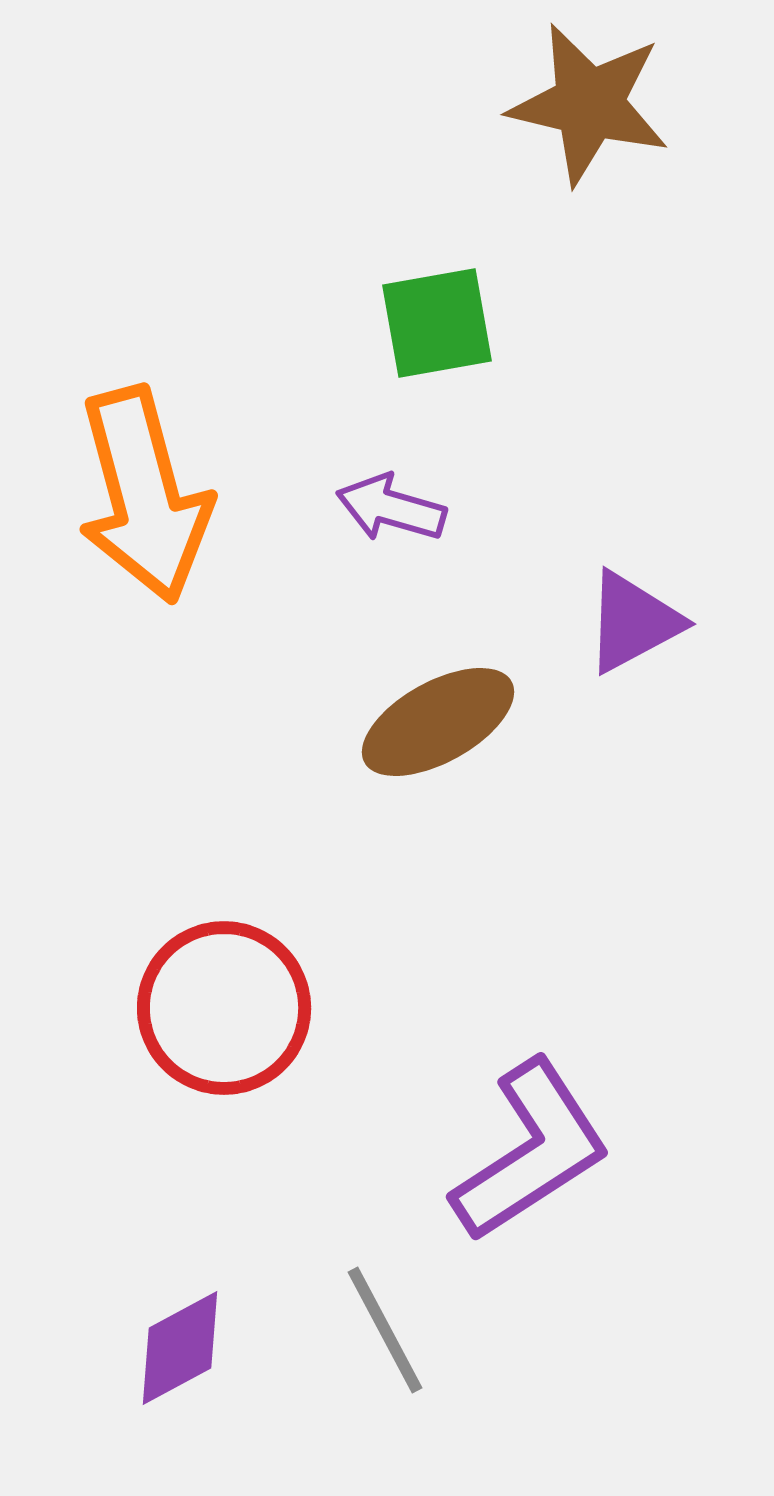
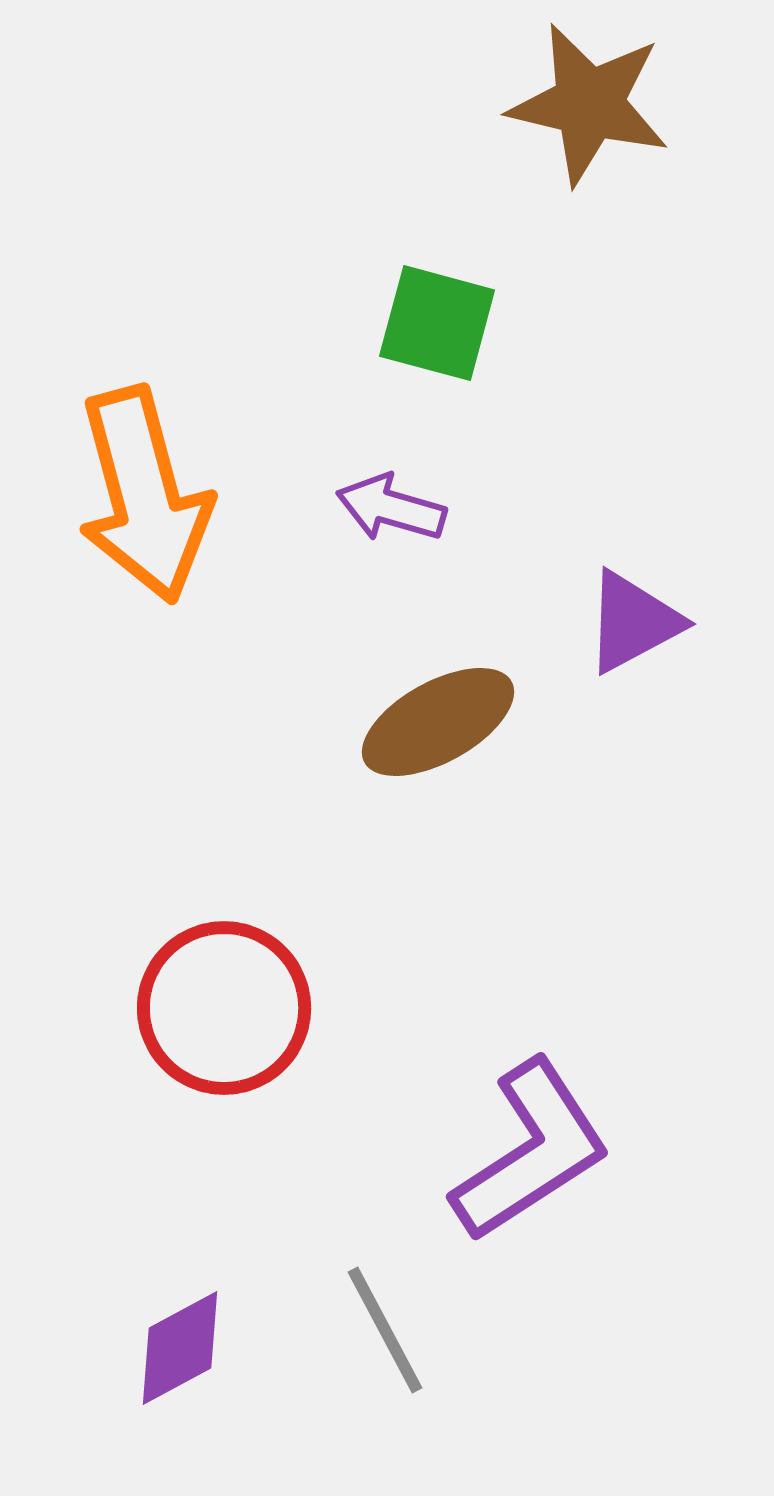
green square: rotated 25 degrees clockwise
